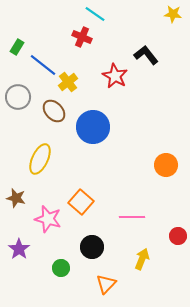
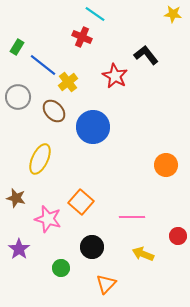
yellow arrow: moved 1 px right, 5 px up; rotated 90 degrees counterclockwise
